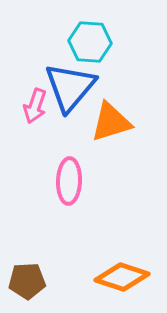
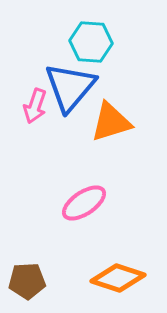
cyan hexagon: moved 1 px right
pink ellipse: moved 15 px right, 22 px down; rotated 54 degrees clockwise
orange diamond: moved 4 px left, 1 px down
